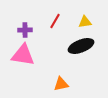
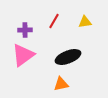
red line: moved 1 px left
black ellipse: moved 13 px left, 11 px down
pink triangle: rotated 45 degrees counterclockwise
